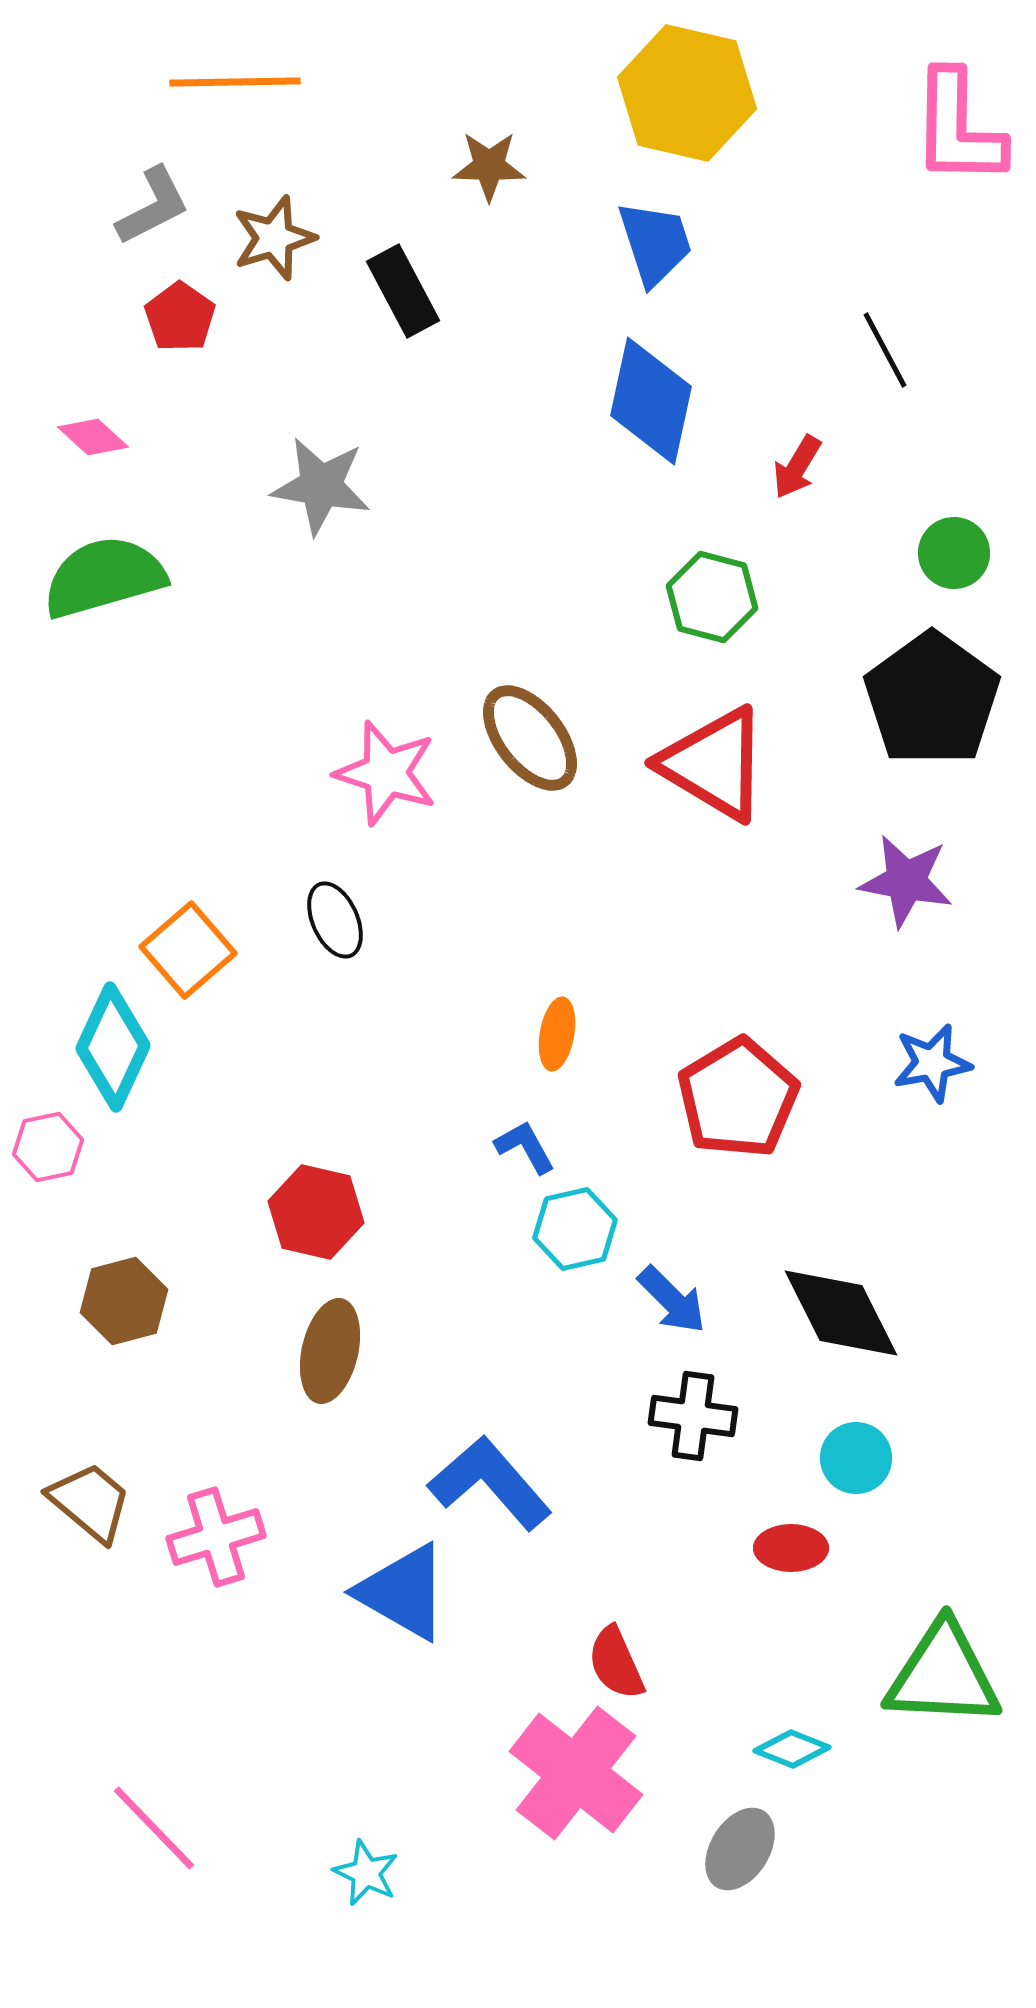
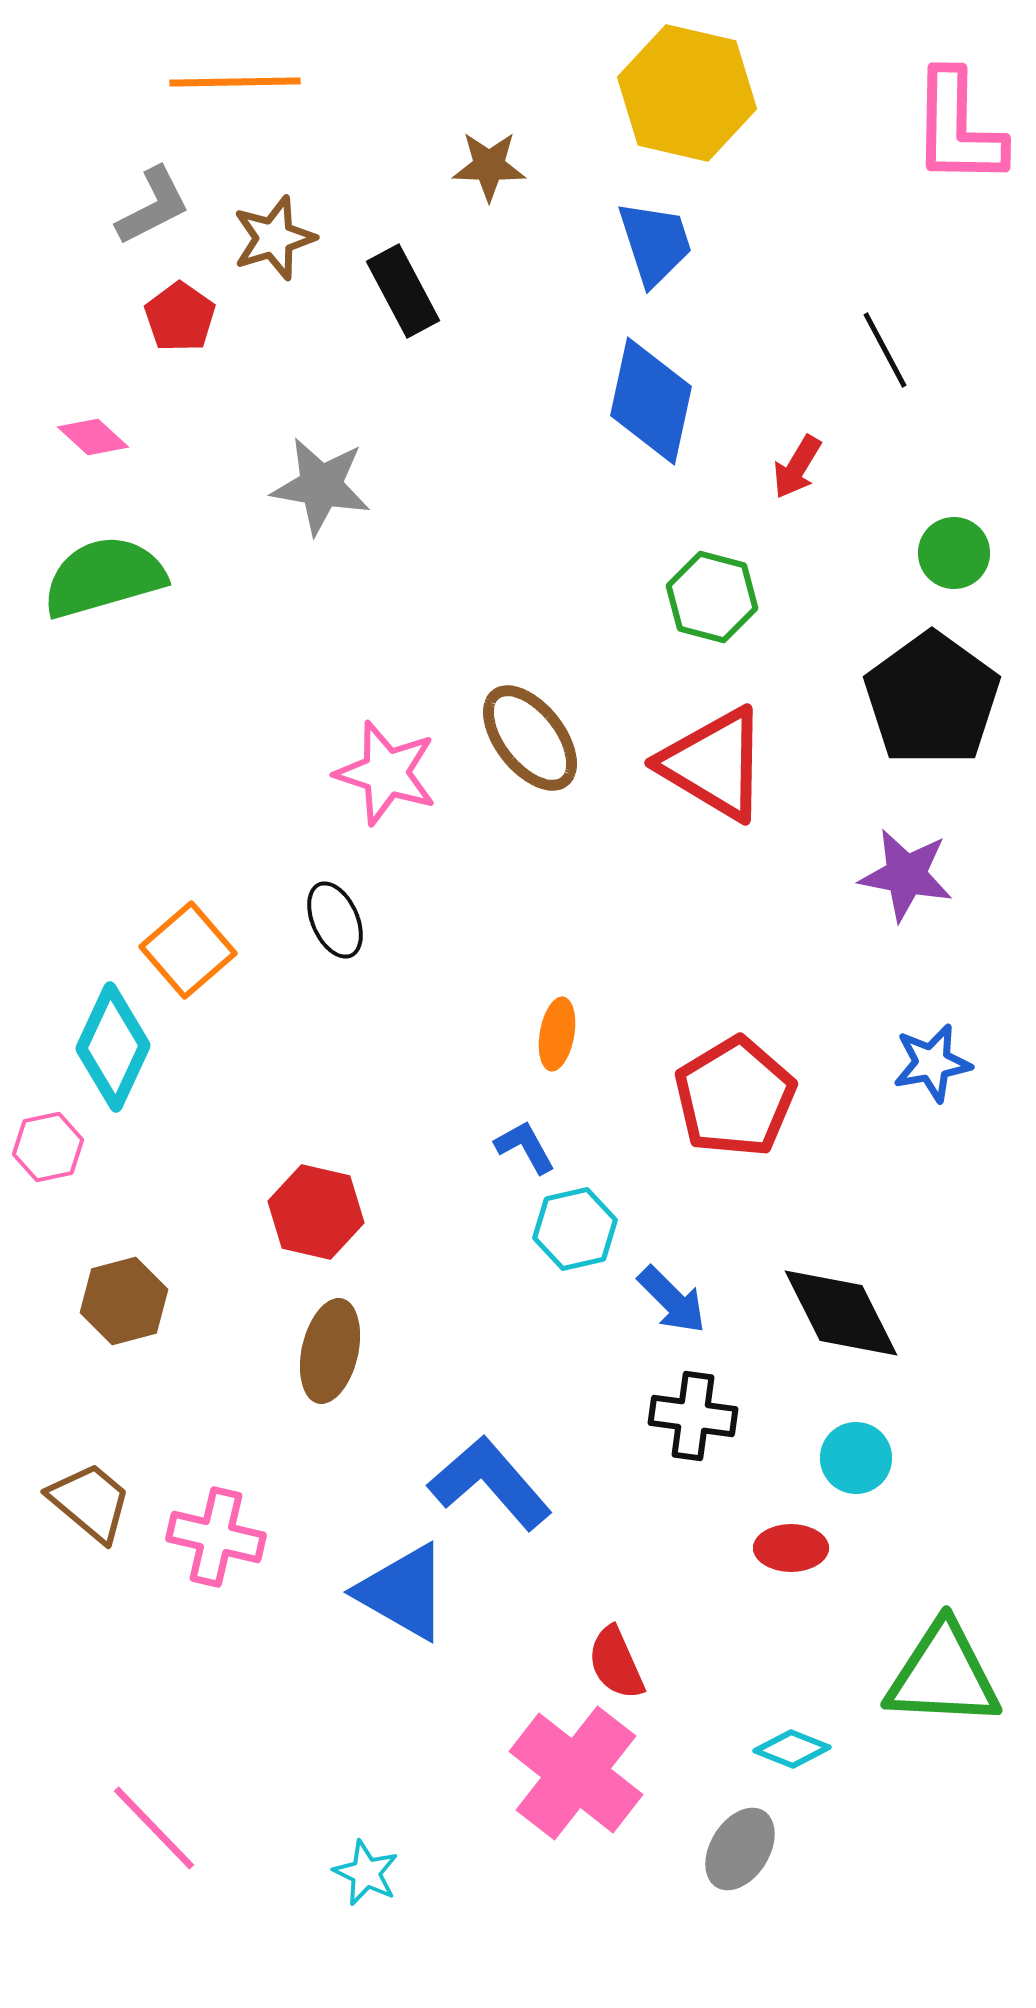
purple star at (906, 881): moved 6 px up
red pentagon at (738, 1098): moved 3 px left, 1 px up
pink cross at (216, 1537): rotated 30 degrees clockwise
